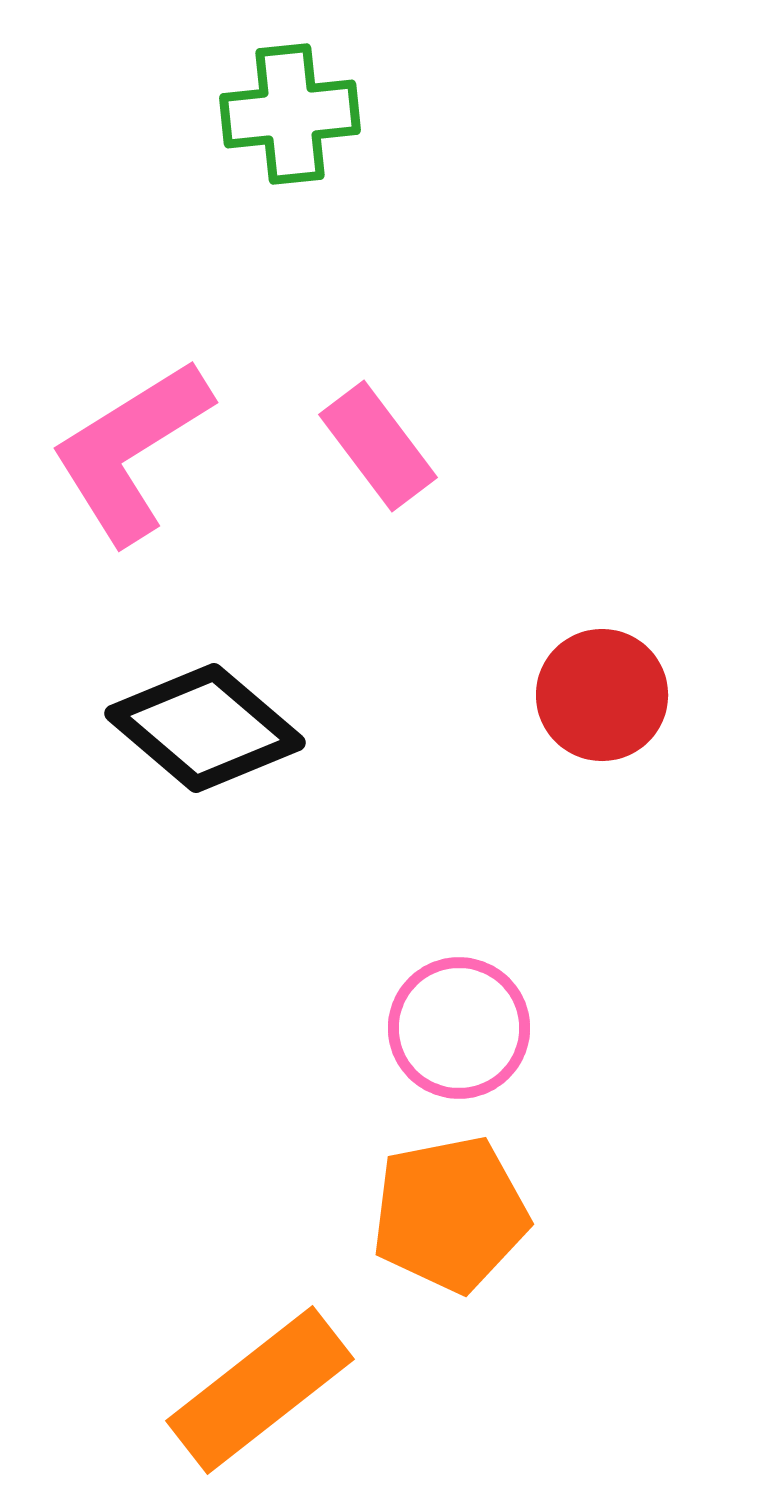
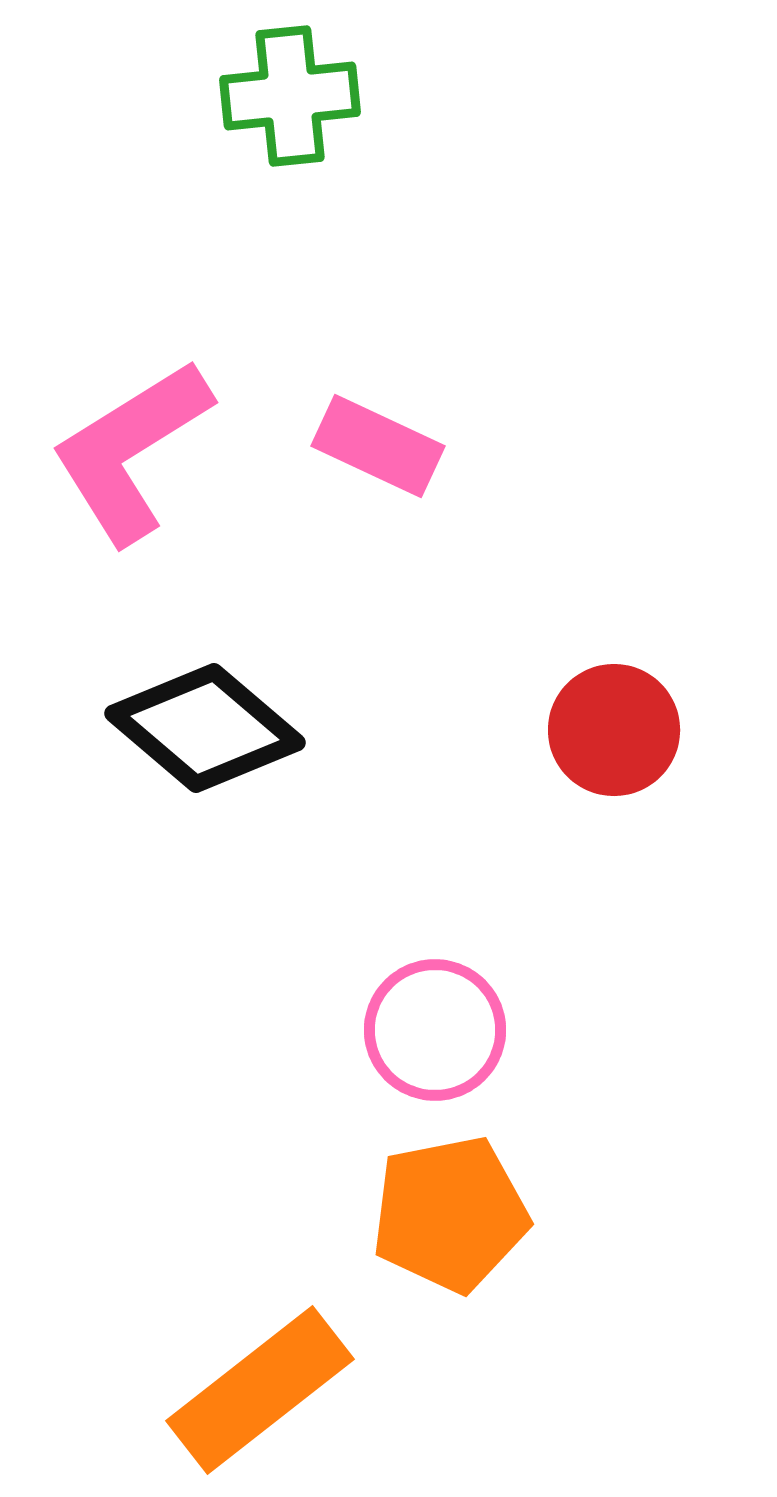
green cross: moved 18 px up
pink rectangle: rotated 28 degrees counterclockwise
red circle: moved 12 px right, 35 px down
pink circle: moved 24 px left, 2 px down
